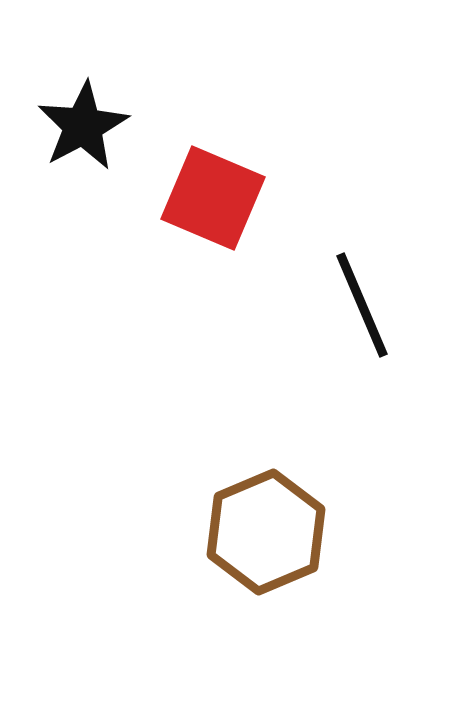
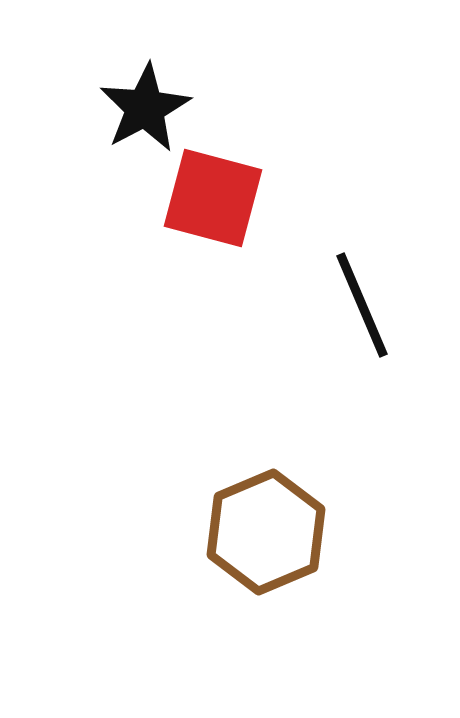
black star: moved 62 px right, 18 px up
red square: rotated 8 degrees counterclockwise
